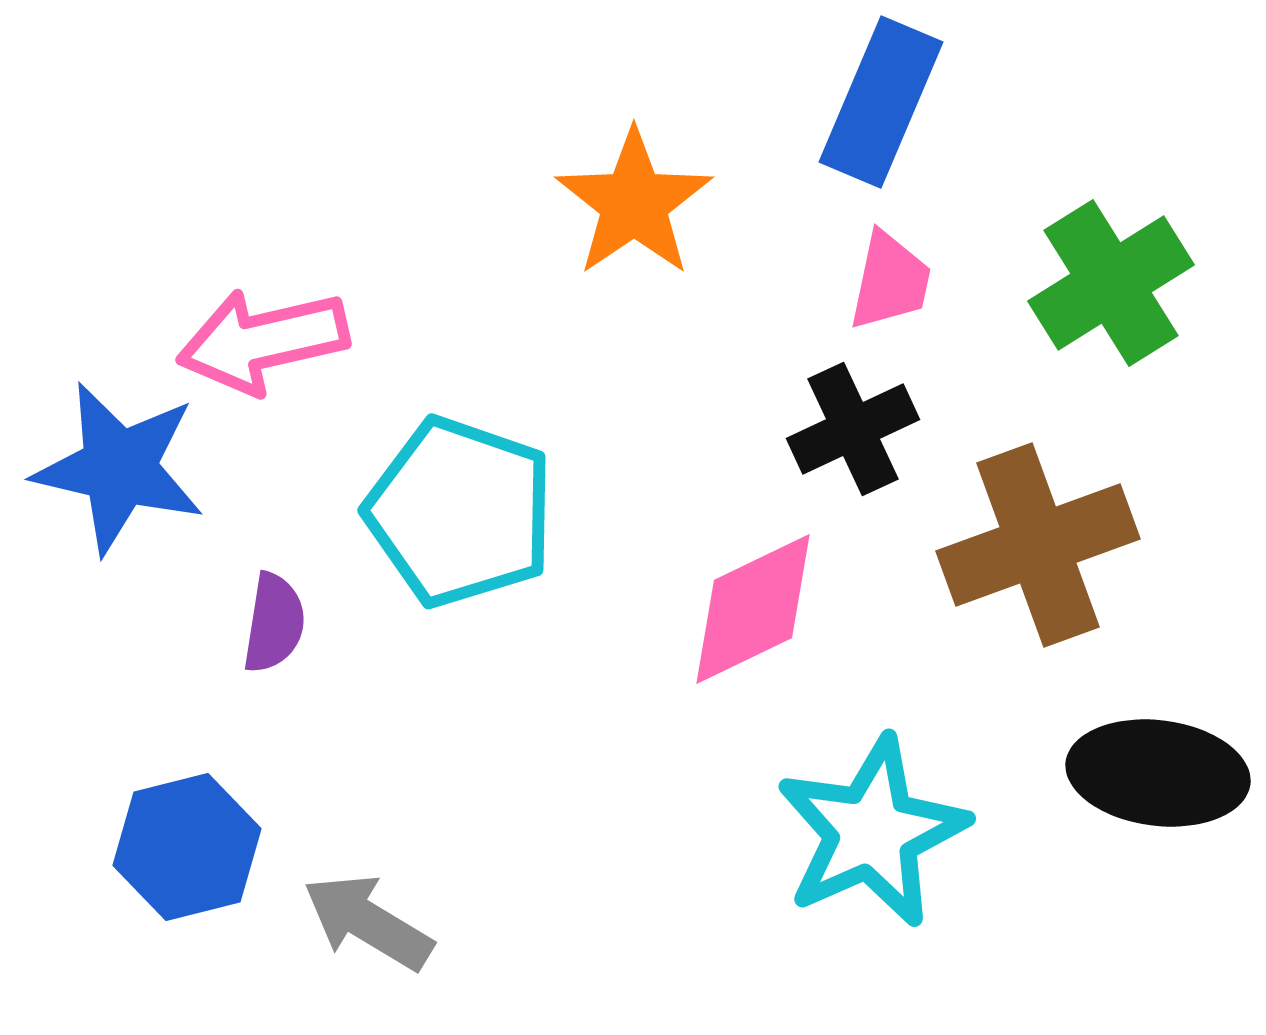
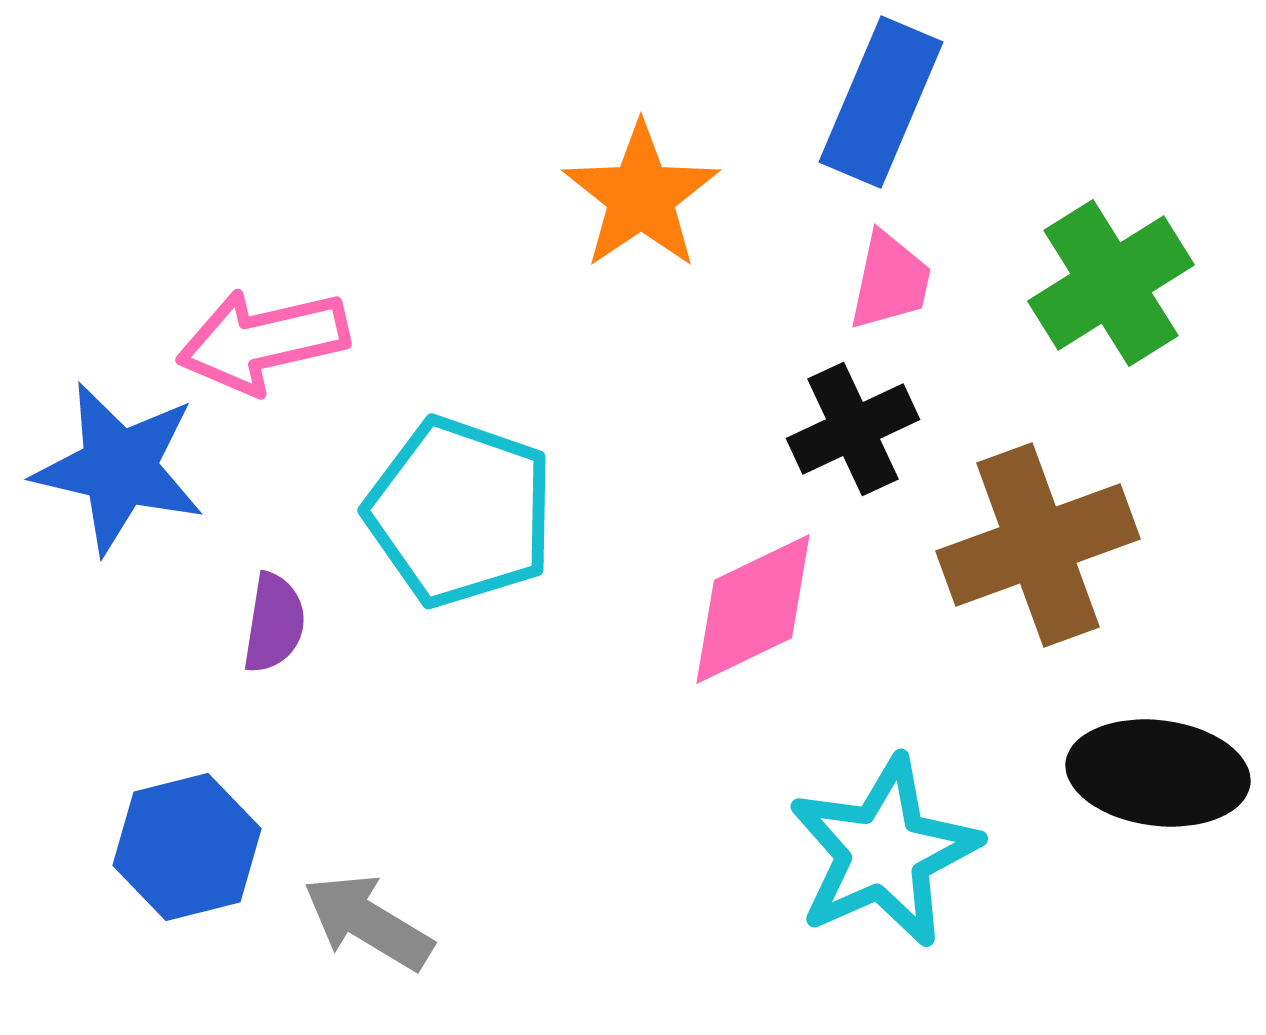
orange star: moved 7 px right, 7 px up
cyan star: moved 12 px right, 20 px down
